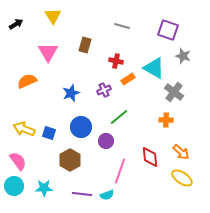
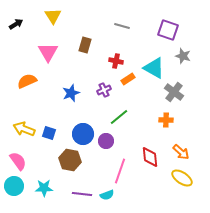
blue circle: moved 2 px right, 7 px down
brown hexagon: rotated 20 degrees counterclockwise
